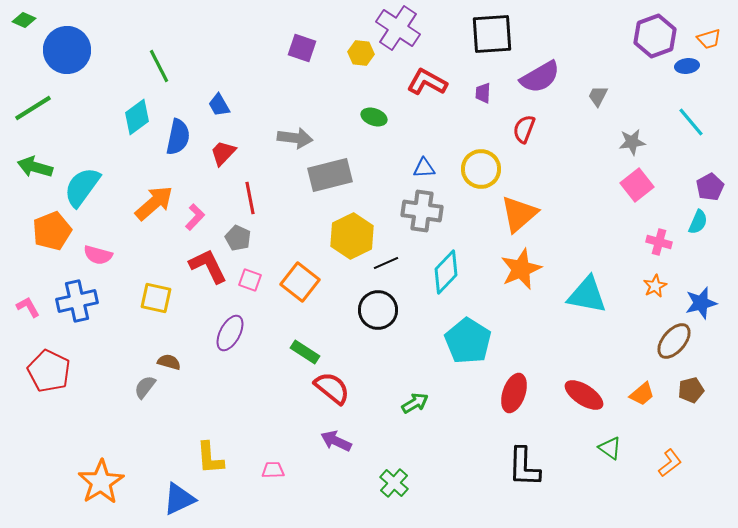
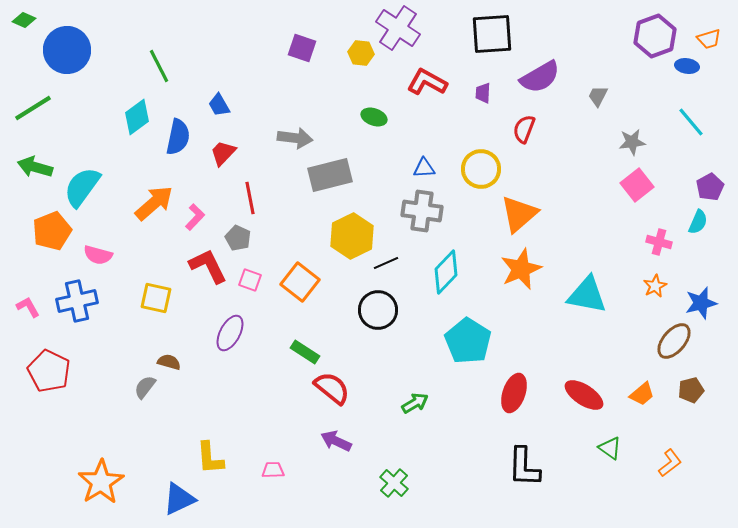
blue ellipse at (687, 66): rotated 15 degrees clockwise
